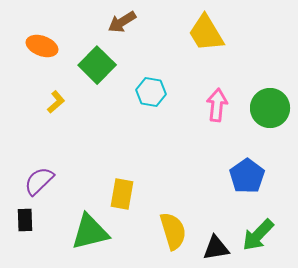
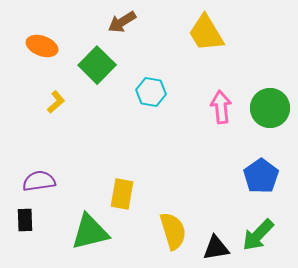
pink arrow: moved 4 px right, 2 px down; rotated 12 degrees counterclockwise
blue pentagon: moved 14 px right
purple semicircle: rotated 36 degrees clockwise
